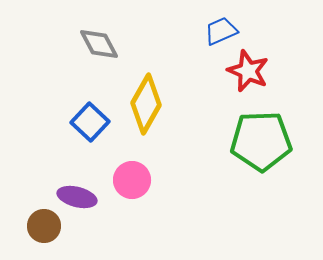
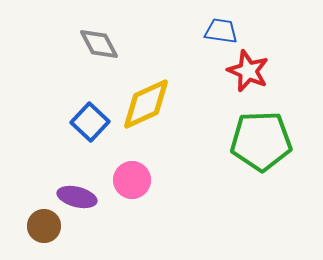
blue trapezoid: rotated 32 degrees clockwise
yellow diamond: rotated 36 degrees clockwise
